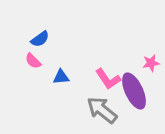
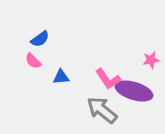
pink star: moved 3 px up
purple ellipse: rotated 48 degrees counterclockwise
